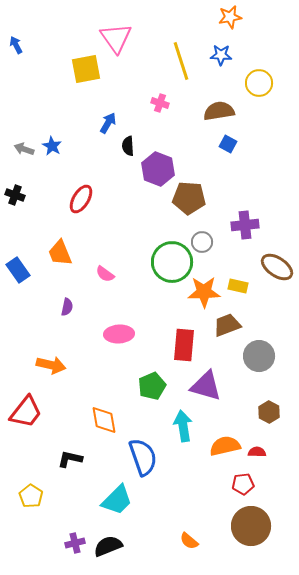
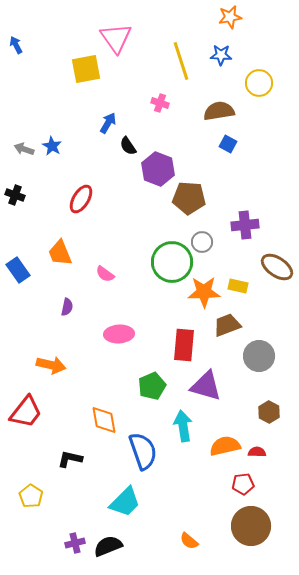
black semicircle at (128, 146): rotated 30 degrees counterclockwise
blue semicircle at (143, 457): moved 6 px up
cyan trapezoid at (117, 500): moved 8 px right, 2 px down
